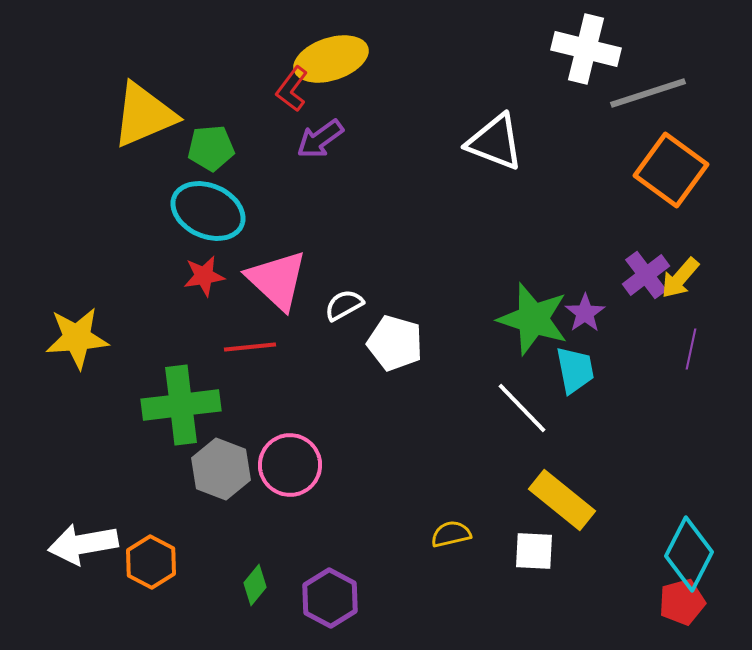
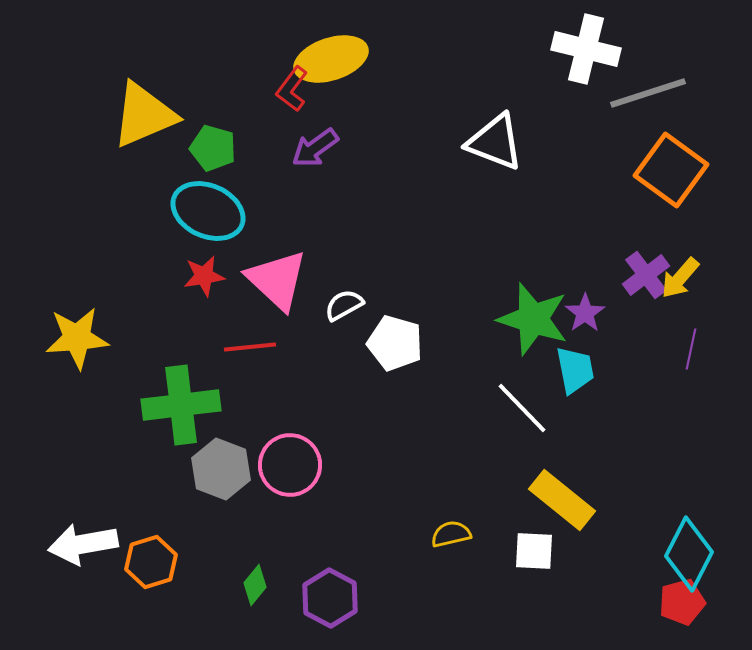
purple arrow: moved 5 px left, 9 px down
green pentagon: moved 2 px right; rotated 21 degrees clockwise
orange hexagon: rotated 15 degrees clockwise
